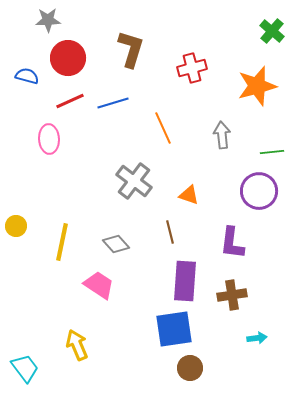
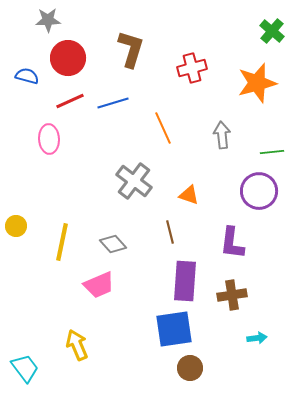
orange star: moved 3 px up
gray diamond: moved 3 px left
pink trapezoid: rotated 124 degrees clockwise
